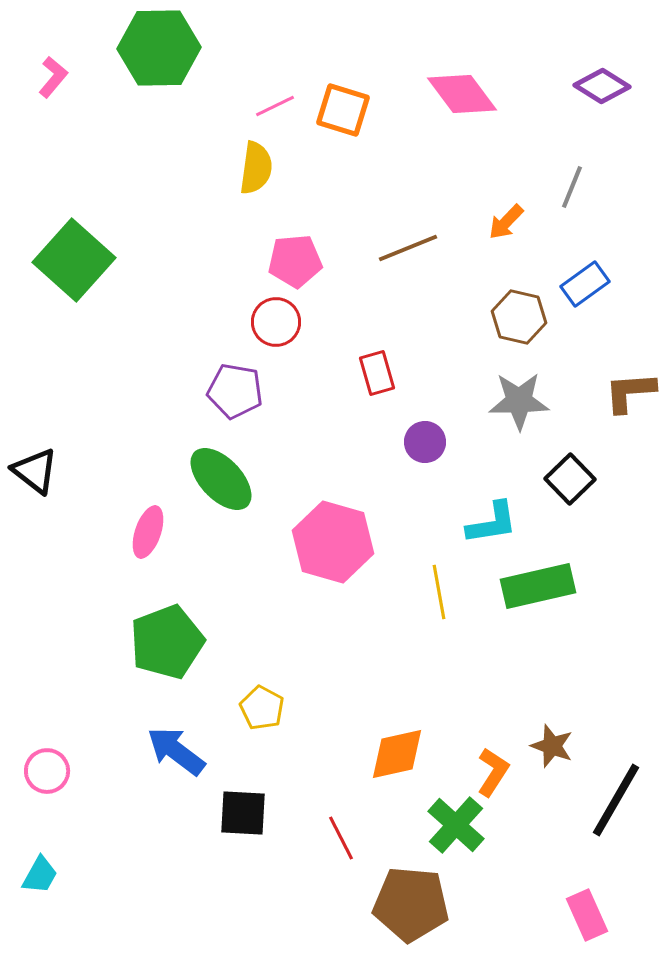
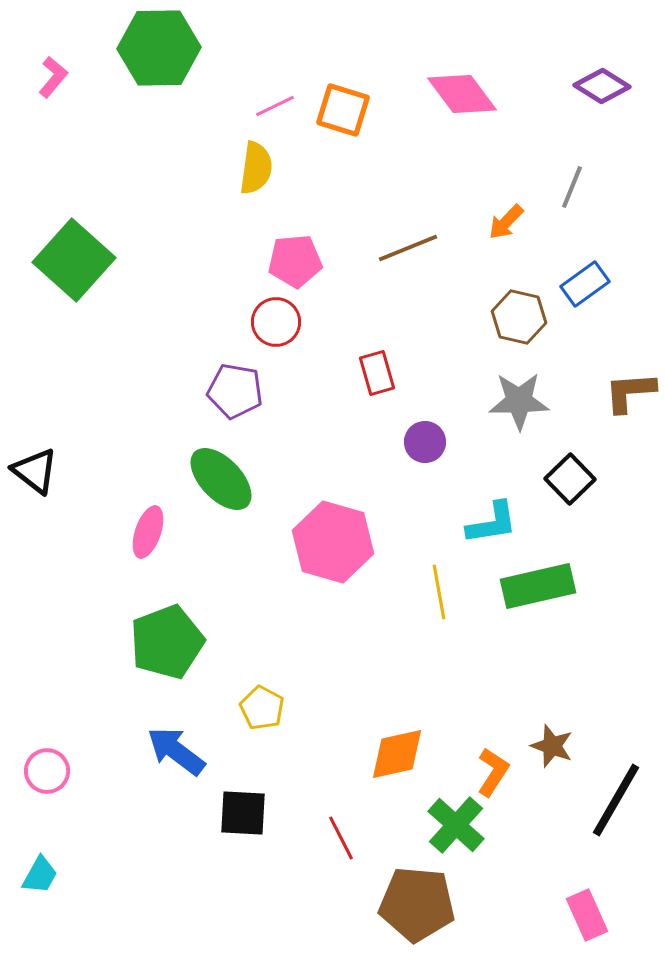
brown pentagon at (411, 904): moved 6 px right
